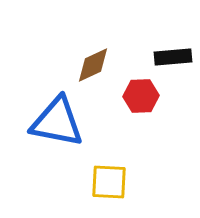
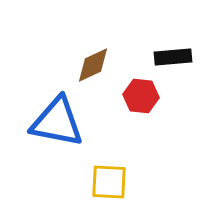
red hexagon: rotated 8 degrees clockwise
